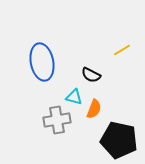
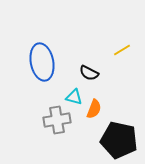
black semicircle: moved 2 px left, 2 px up
